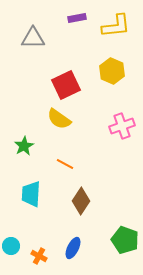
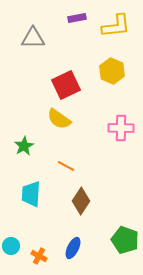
pink cross: moved 1 px left, 2 px down; rotated 20 degrees clockwise
orange line: moved 1 px right, 2 px down
